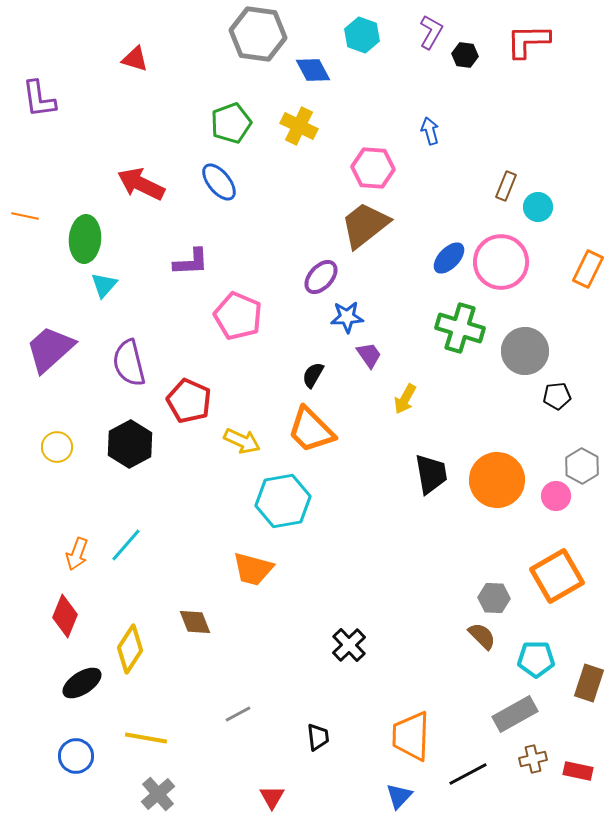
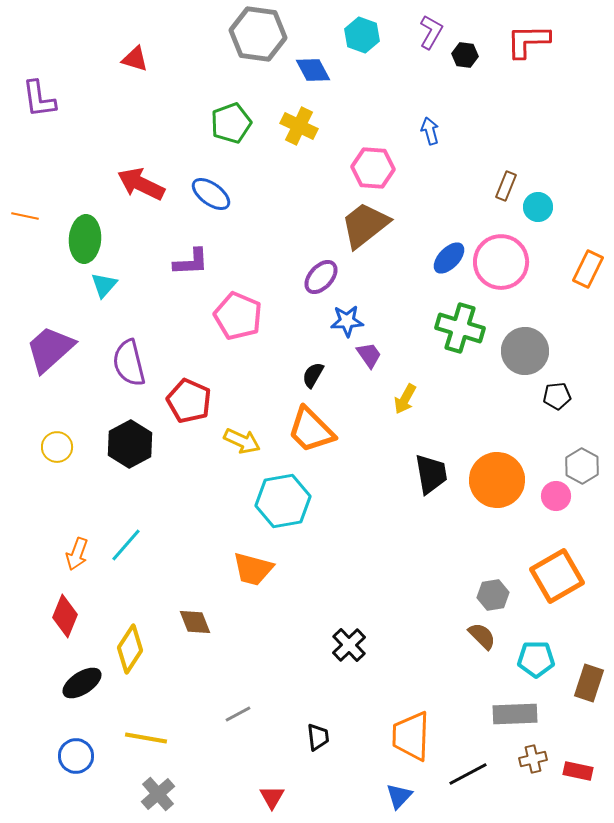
blue ellipse at (219, 182): moved 8 px left, 12 px down; rotated 15 degrees counterclockwise
blue star at (347, 317): moved 4 px down
gray hexagon at (494, 598): moved 1 px left, 3 px up; rotated 12 degrees counterclockwise
gray rectangle at (515, 714): rotated 27 degrees clockwise
